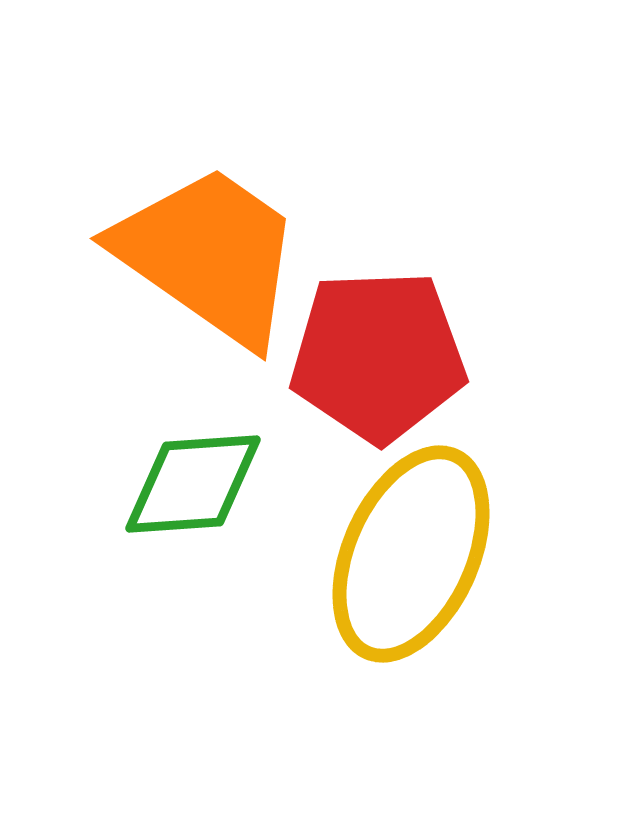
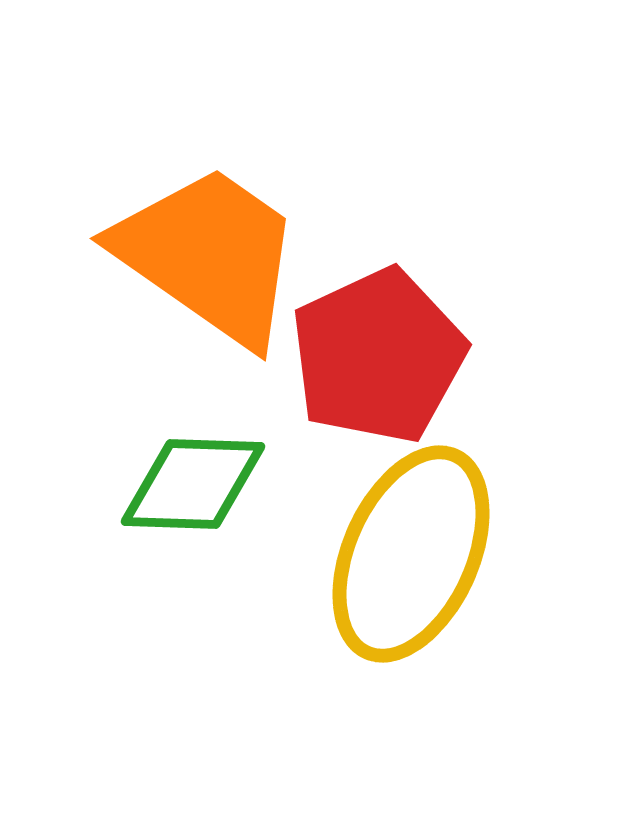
red pentagon: rotated 23 degrees counterclockwise
green diamond: rotated 6 degrees clockwise
